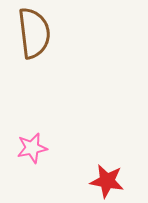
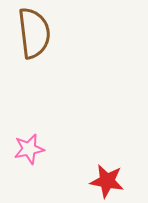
pink star: moved 3 px left, 1 px down
